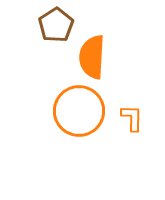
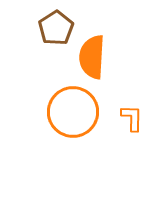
brown pentagon: moved 3 px down
orange circle: moved 6 px left, 1 px down
